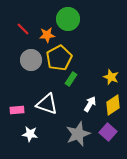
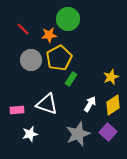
orange star: moved 2 px right
yellow star: rotated 28 degrees clockwise
white star: rotated 21 degrees counterclockwise
